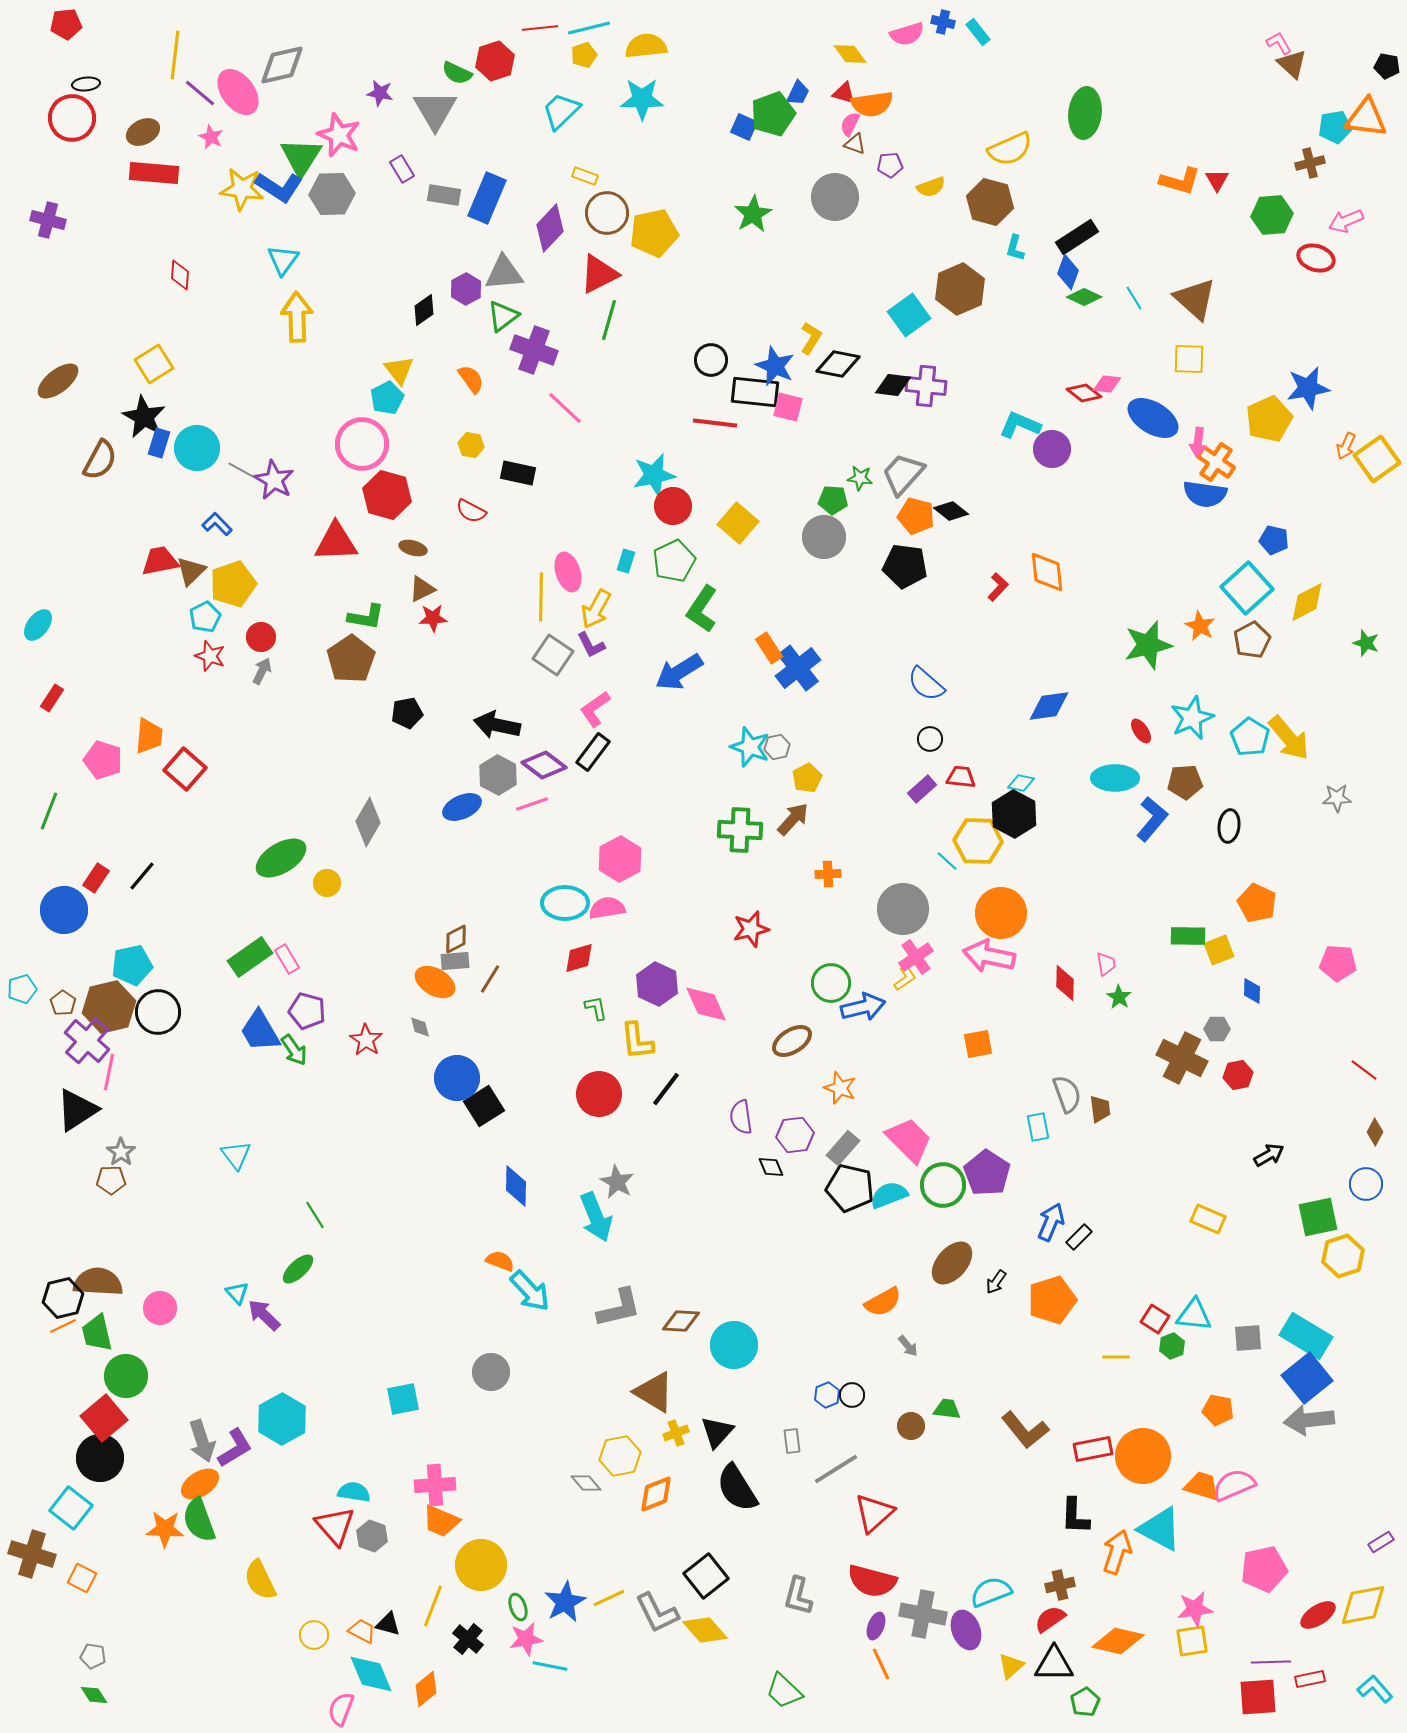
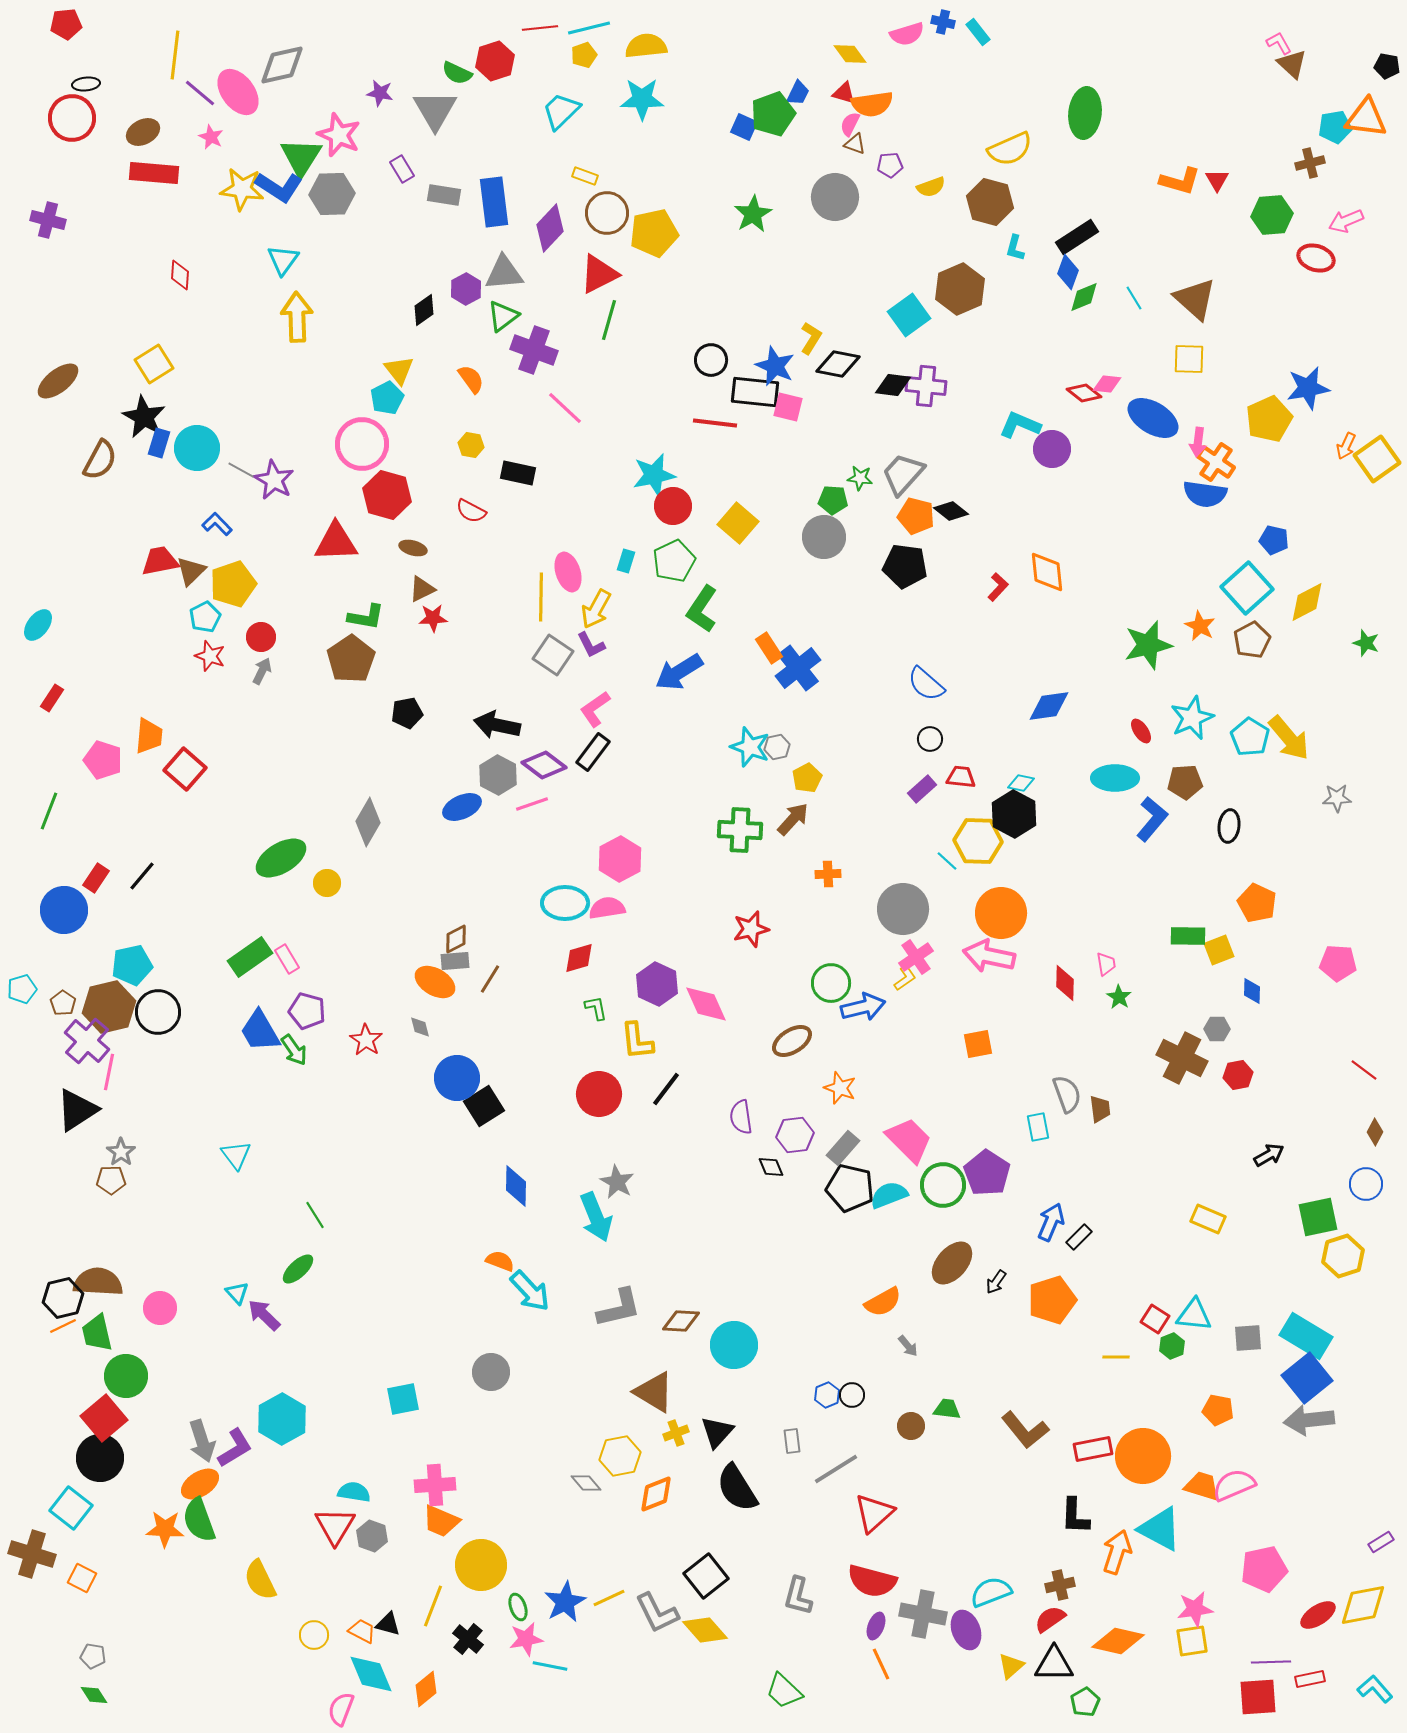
blue rectangle at (487, 198): moved 7 px right, 4 px down; rotated 30 degrees counterclockwise
green diamond at (1084, 297): rotated 48 degrees counterclockwise
red triangle at (335, 1526): rotated 12 degrees clockwise
